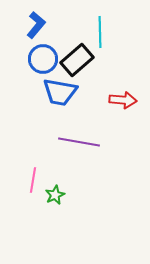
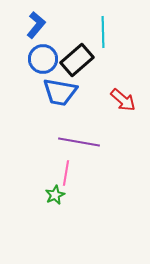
cyan line: moved 3 px right
red arrow: rotated 36 degrees clockwise
pink line: moved 33 px right, 7 px up
